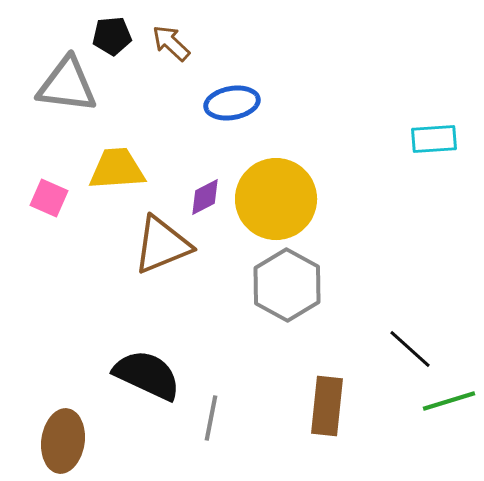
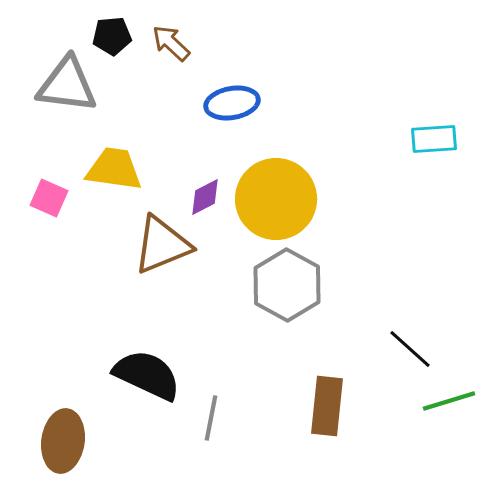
yellow trapezoid: moved 3 px left; rotated 12 degrees clockwise
